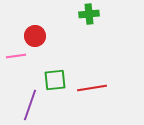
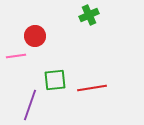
green cross: moved 1 px down; rotated 18 degrees counterclockwise
